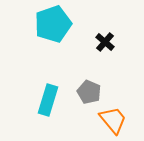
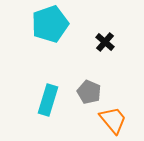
cyan pentagon: moved 3 px left
